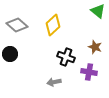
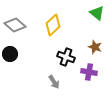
green triangle: moved 1 px left, 2 px down
gray diamond: moved 2 px left
gray arrow: rotated 112 degrees counterclockwise
